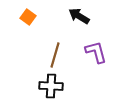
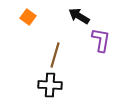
purple L-shape: moved 5 px right, 12 px up; rotated 25 degrees clockwise
black cross: moved 1 px left, 1 px up
